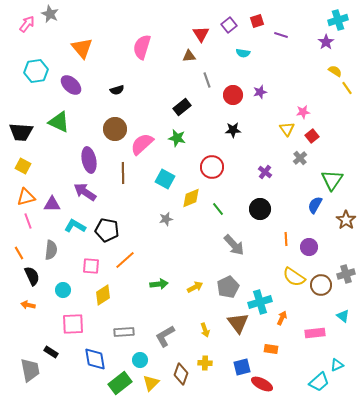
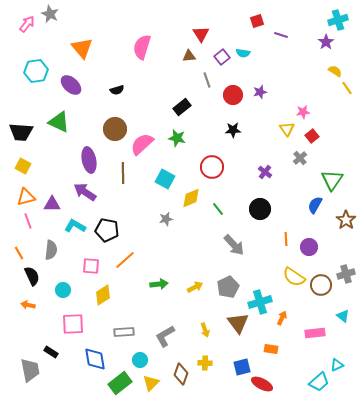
purple square at (229, 25): moved 7 px left, 32 px down
